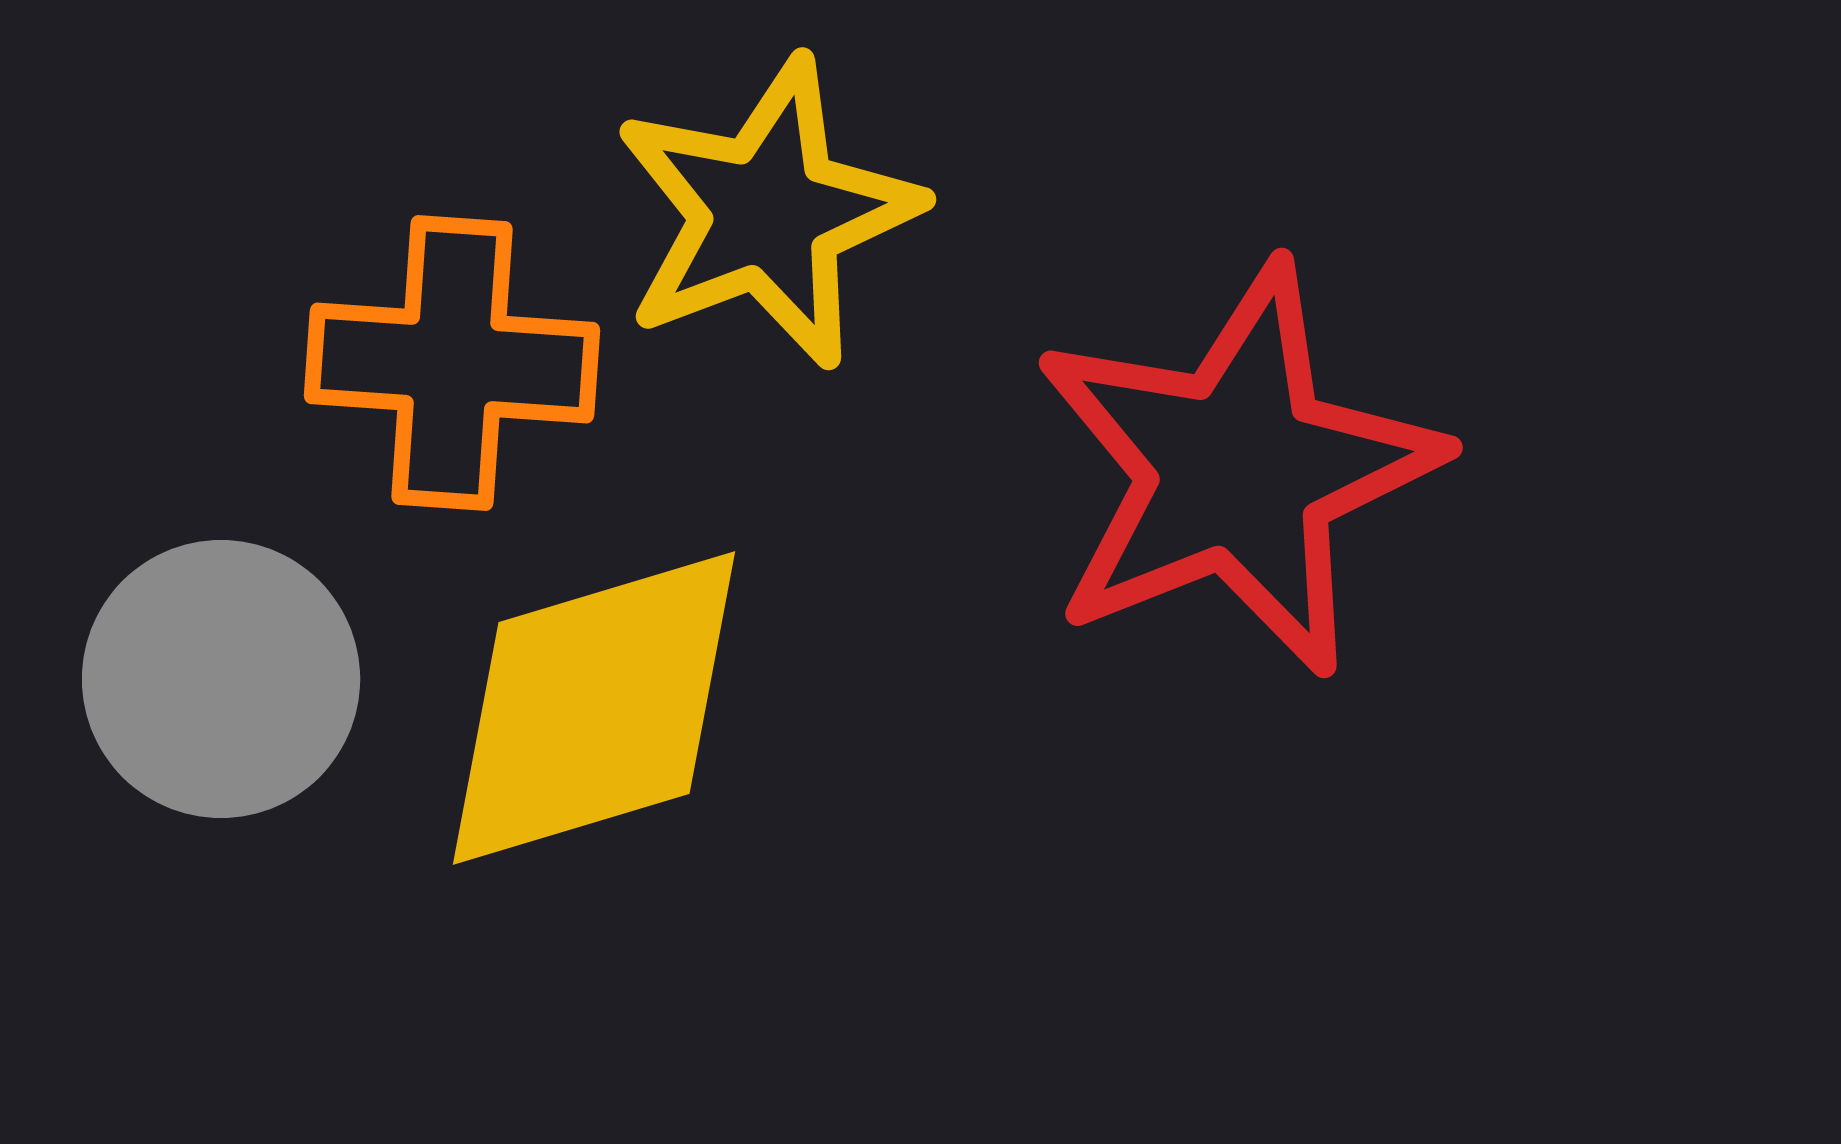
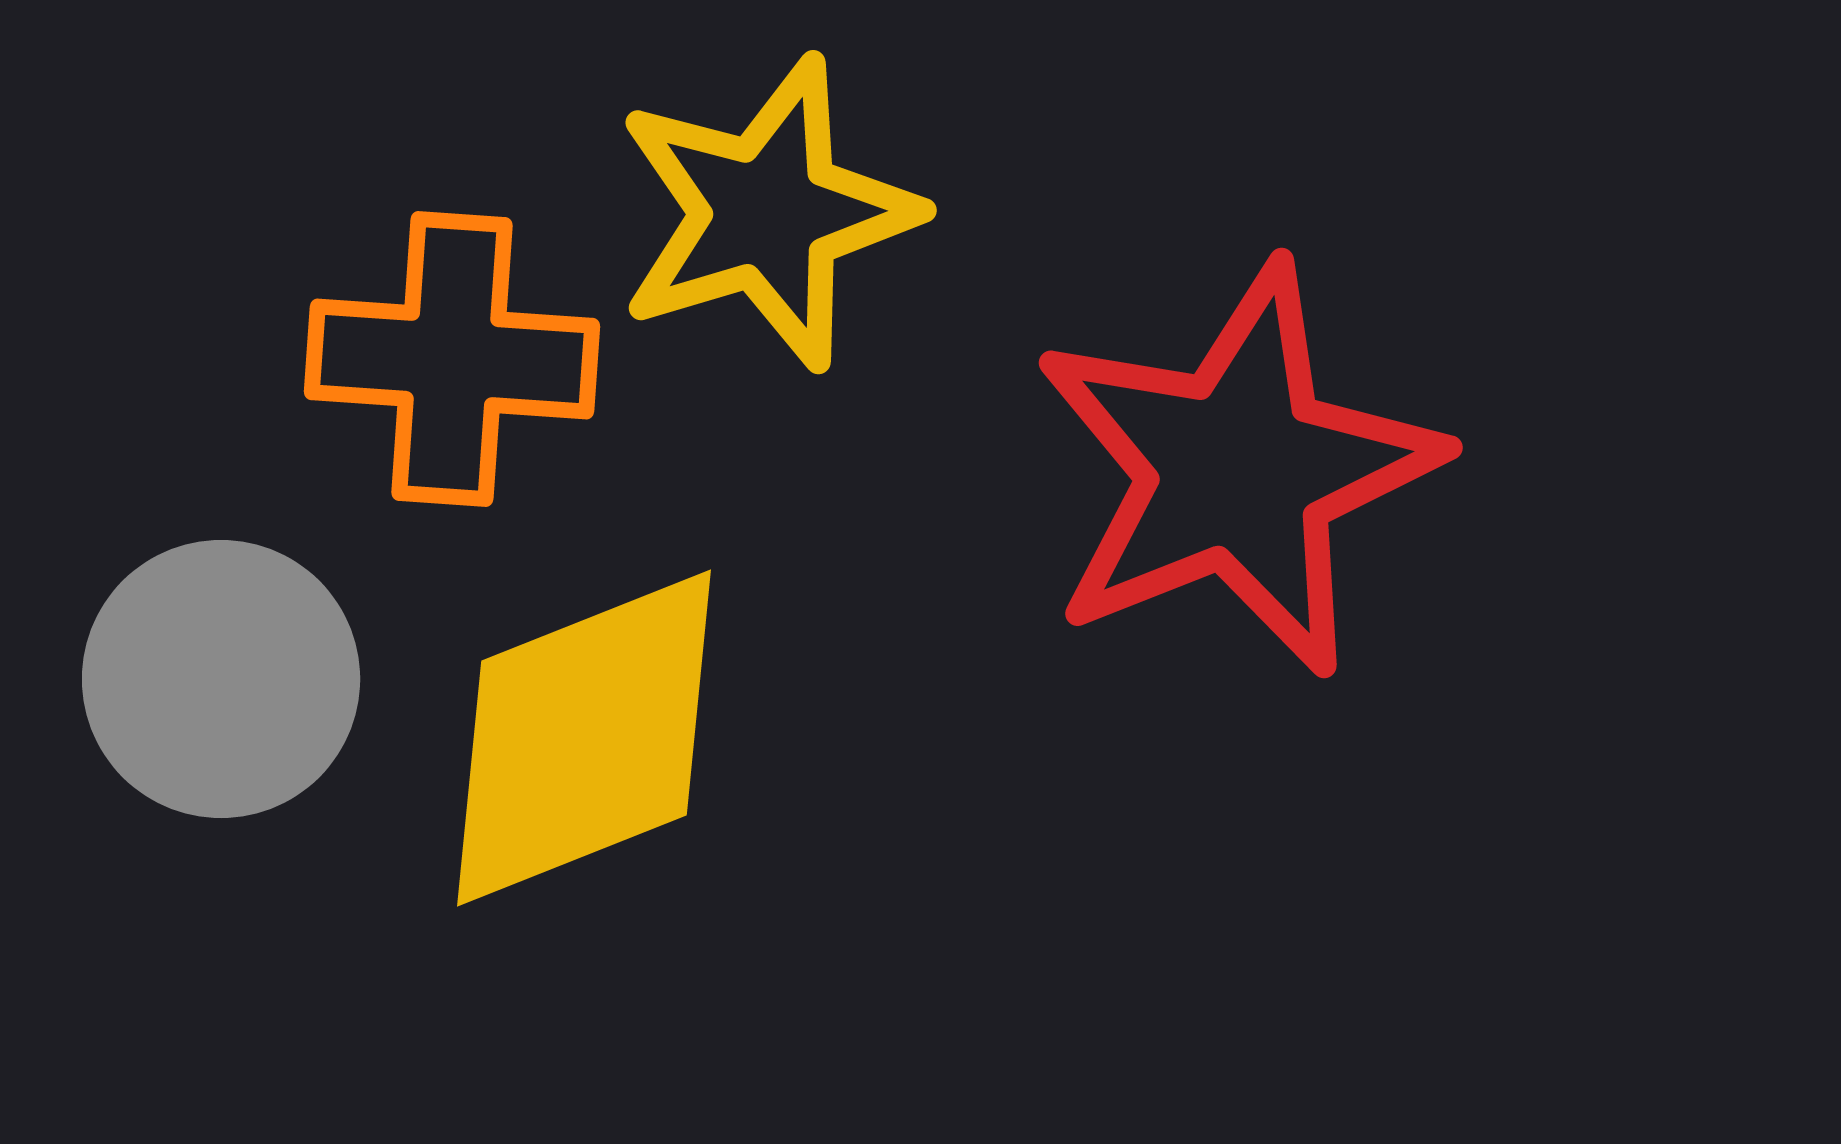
yellow star: rotated 4 degrees clockwise
orange cross: moved 4 px up
yellow diamond: moved 10 px left, 30 px down; rotated 5 degrees counterclockwise
